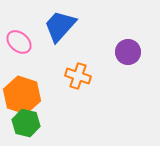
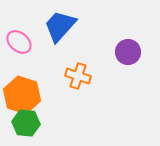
green hexagon: rotated 8 degrees counterclockwise
